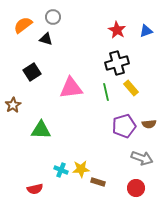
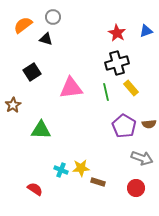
red star: moved 3 px down
purple pentagon: rotated 25 degrees counterclockwise
yellow star: moved 1 px up
red semicircle: rotated 133 degrees counterclockwise
